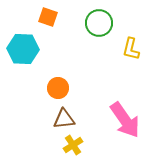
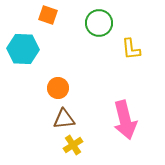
orange square: moved 2 px up
yellow L-shape: rotated 20 degrees counterclockwise
pink arrow: rotated 21 degrees clockwise
